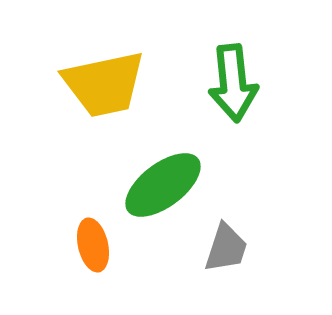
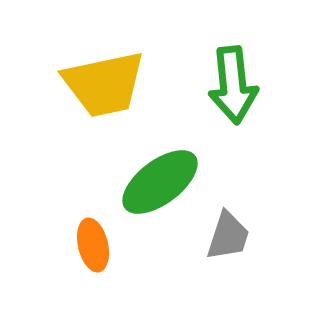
green arrow: moved 2 px down
green ellipse: moved 3 px left, 3 px up
gray trapezoid: moved 2 px right, 12 px up
